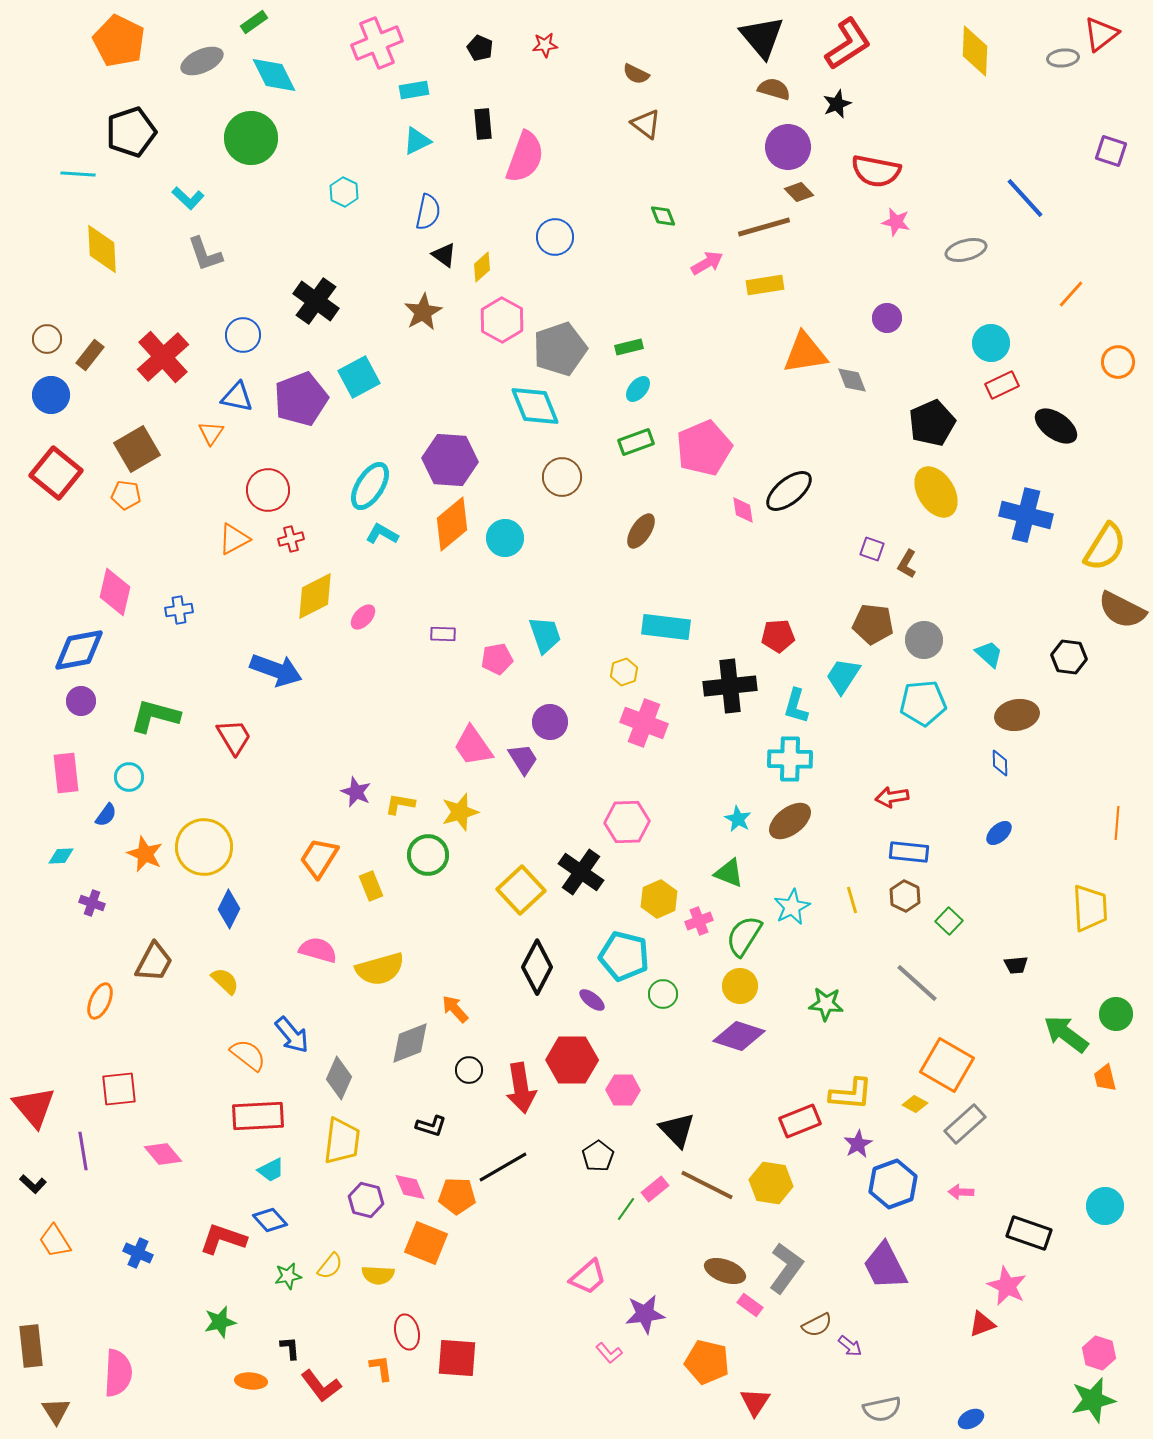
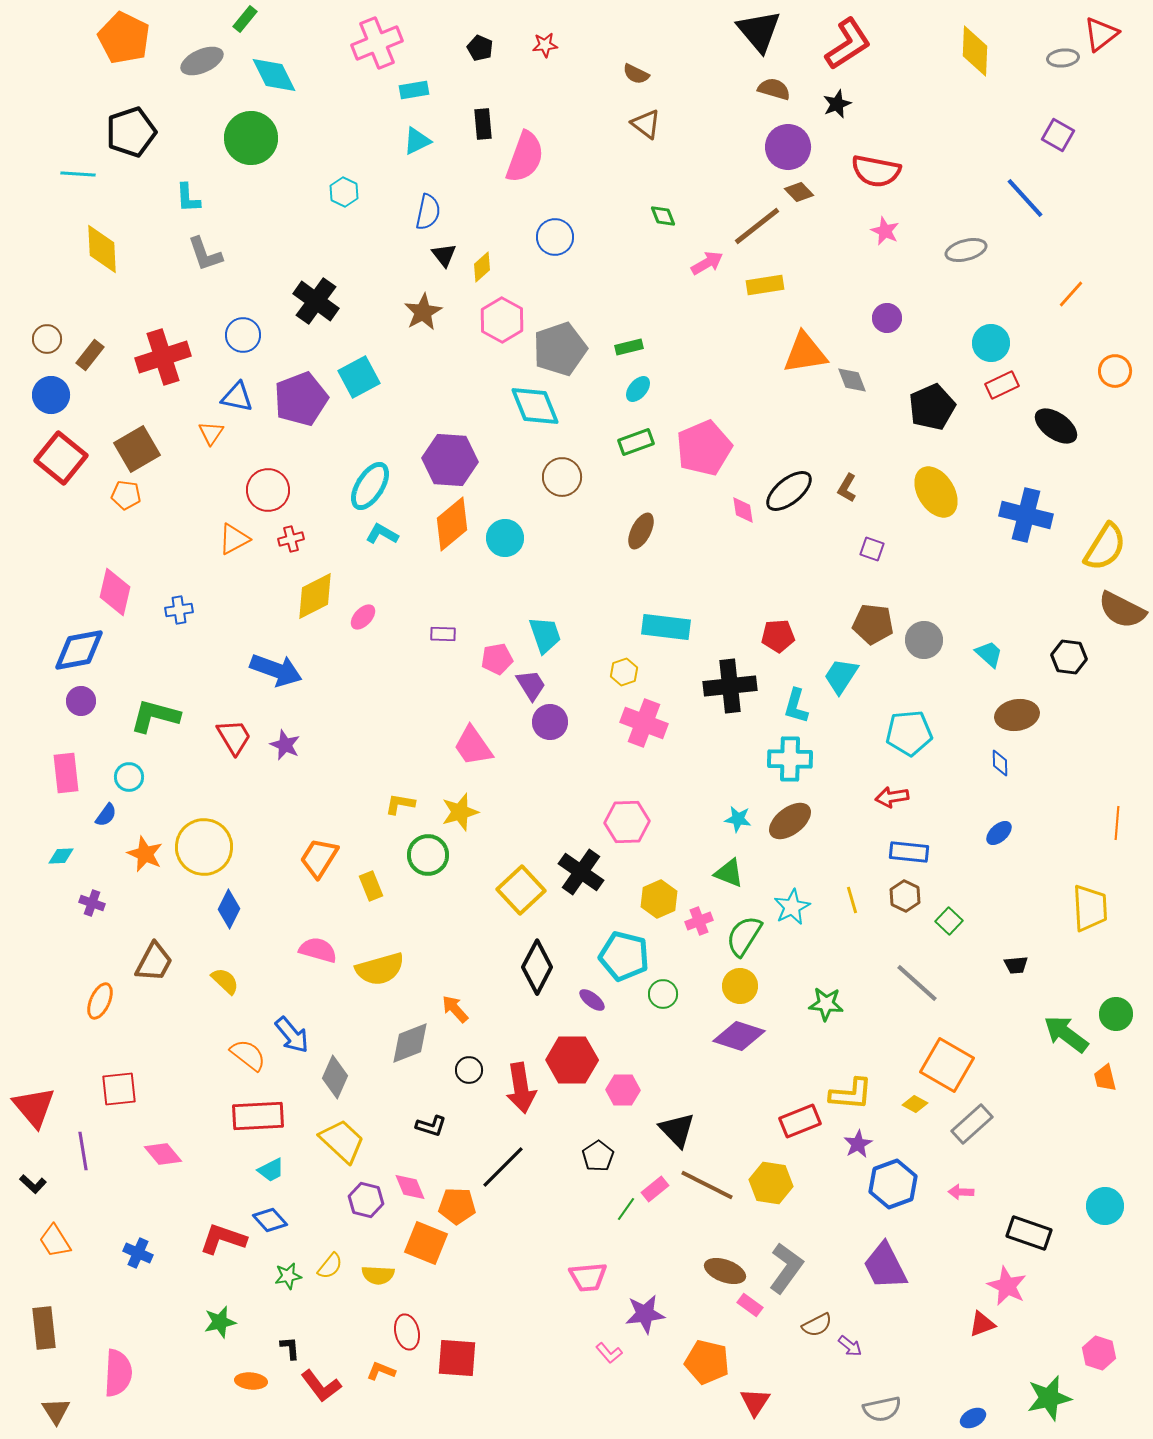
green rectangle at (254, 22): moved 9 px left, 3 px up; rotated 16 degrees counterclockwise
black triangle at (762, 37): moved 3 px left, 6 px up
orange pentagon at (119, 41): moved 5 px right, 3 px up
purple square at (1111, 151): moved 53 px left, 16 px up; rotated 12 degrees clockwise
cyan L-shape at (188, 198): rotated 44 degrees clockwise
pink star at (896, 222): moved 11 px left, 9 px down; rotated 12 degrees clockwise
brown line at (764, 227): moved 7 px left, 1 px up; rotated 22 degrees counterclockwise
black triangle at (444, 255): rotated 16 degrees clockwise
red cross at (163, 357): rotated 24 degrees clockwise
orange circle at (1118, 362): moved 3 px left, 9 px down
black pentagon at (932, 423): moved 16 px up
red square at (56, 473): moved 5 px right, 15 px up
brown ellipse at (641, 531): rotated 6 degrees counterclockwise
brown L-shape at (907, 564): moved 60 px left, 76 px up
cyan trapezoid at (843, 676): moved 2 px left
cyan pentagon at (923, 703): moved 14 px left, 30 px down
purple trapezoid at (523, 759): moved 8 px right, 74 px up
purple star at (356, 792): moved 71 px left, 47 px up
cyan star at (738, 819): rotated 20 degrees counterclockwise
gray diamond at (339, 1078): moved 4 px left, 1 px up
gray rectangle at (965, 1124): moved 7 px right
yellow trapezoid at (342, 1141): rotated 54 degrees counterclockwise
black line at (503, 1167): rotated 15 degrees counterclockwise
orange pentagon at (457, 1196): moved 10 px down
pink trapezoid at (588, 1277): rotated 36 degrees clockwise
brown rectangle at (31, 1346): moved 13 px right, 18 px up
orange L-shape at (381, 1368): moved 3 px down; rotated 60 degrees counterclockwise
green star at (1093, 1400): moved 44 px left, 2 px up
blue ellipse at (971, 1419): moved 2 px right, 1 px up
